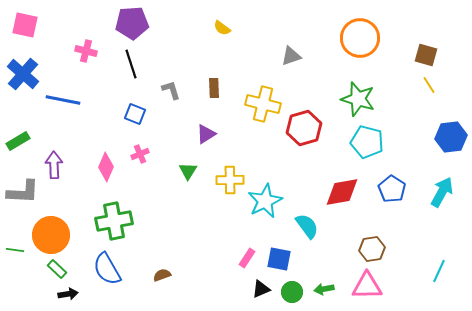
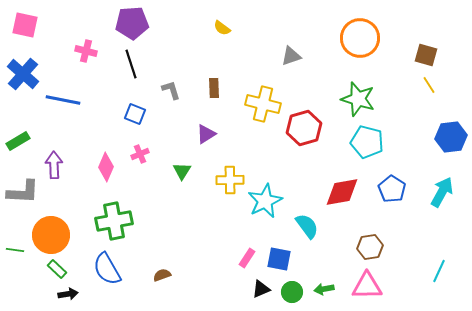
green triangle at (188, 171): moved 6 px left
brown hexagon at (372, 249): moved 2 px left, 2 px up
